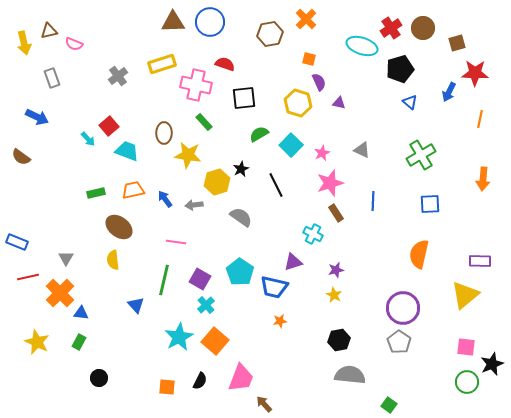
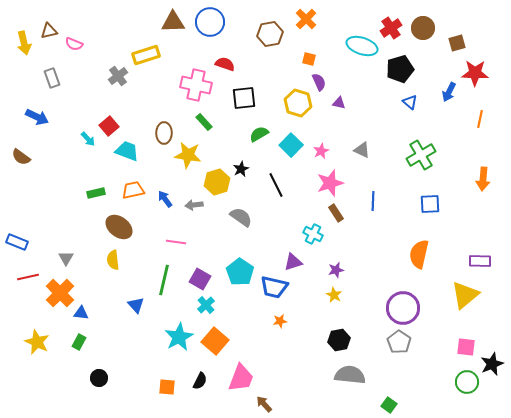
yellow rectangle at (162, 64): moved 16 px left, 9 px up
pink star at (322, 153): moved 1 px left, 2 px up
